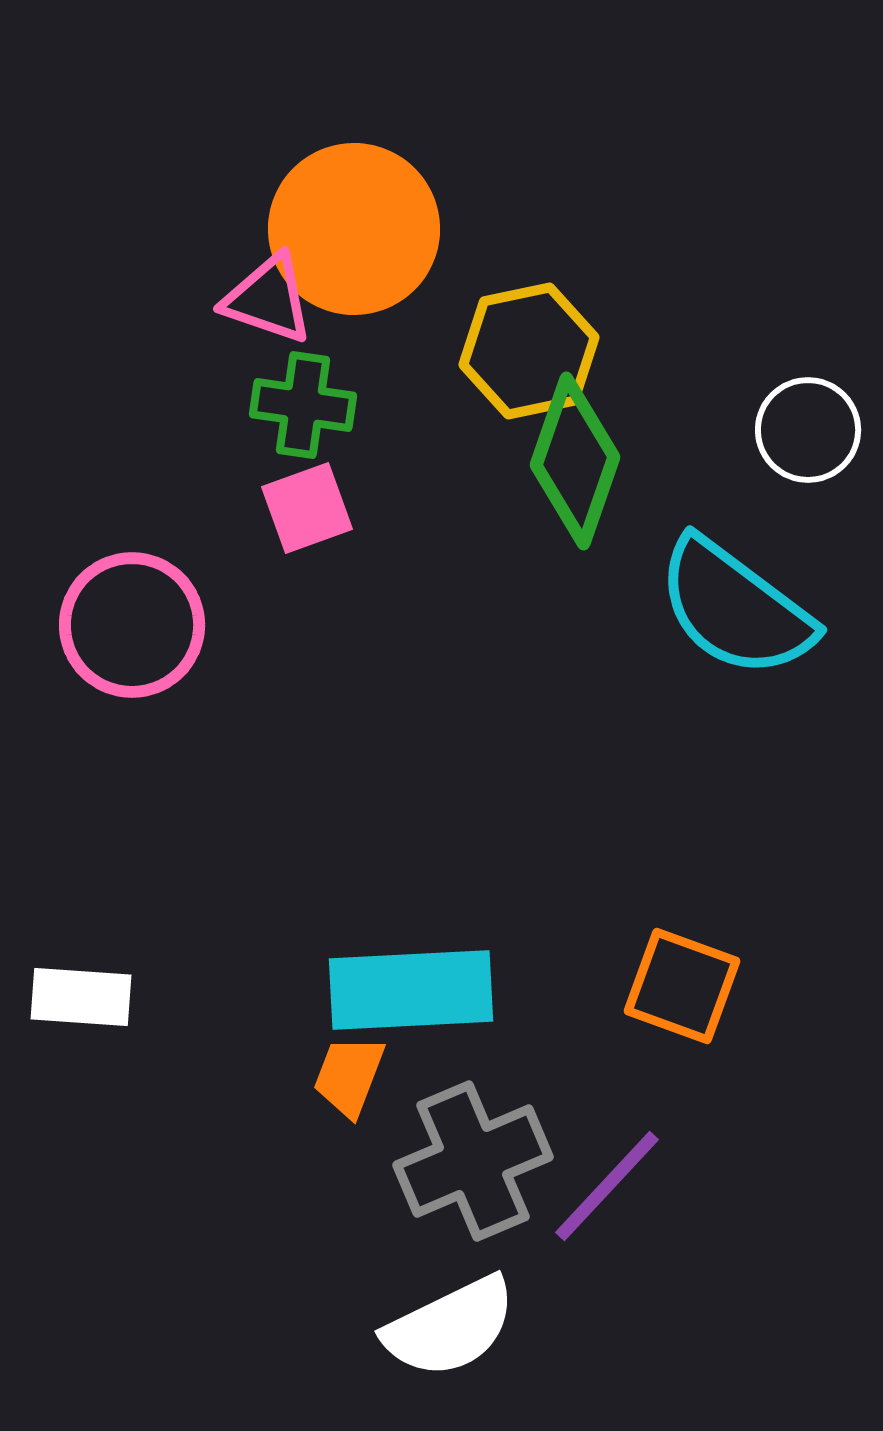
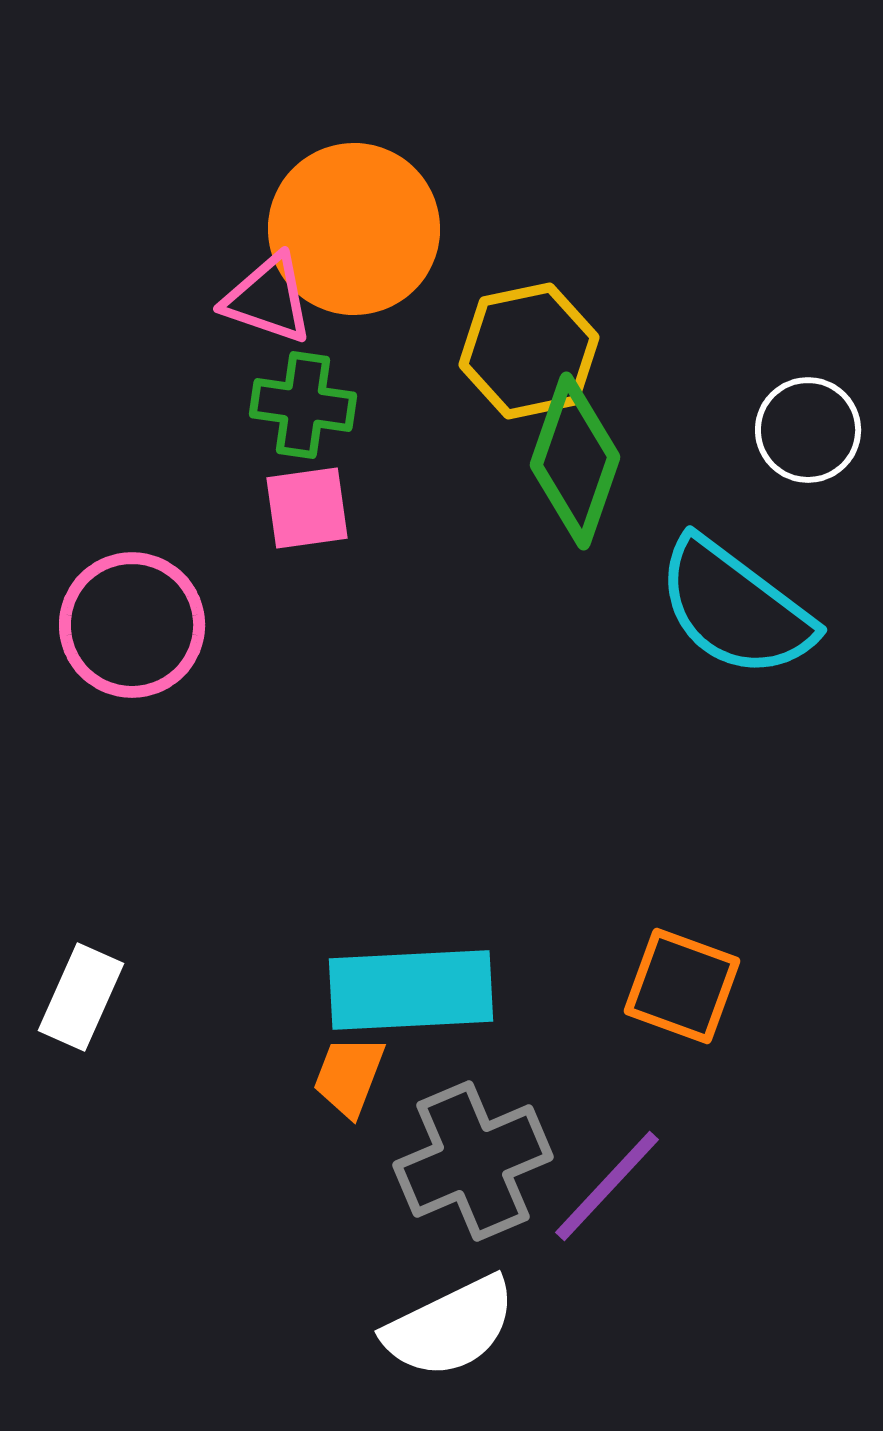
pink square: rotated 12 degrees clockwise
white rectangle: rotated 70 degrees counterclockwise
